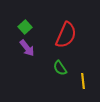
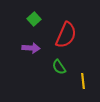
green square: moved 9 px right, 8 px up
purple arrow: moved 4 px right; rotated 48 degrees counterclockwise
green semicircle: moved 1 px left, 1 px up
